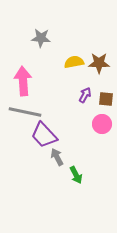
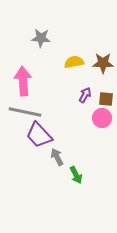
brown star: moved 4 px right
pink circle: moved 6 px up
purple trapezoid: moved 5 px left
